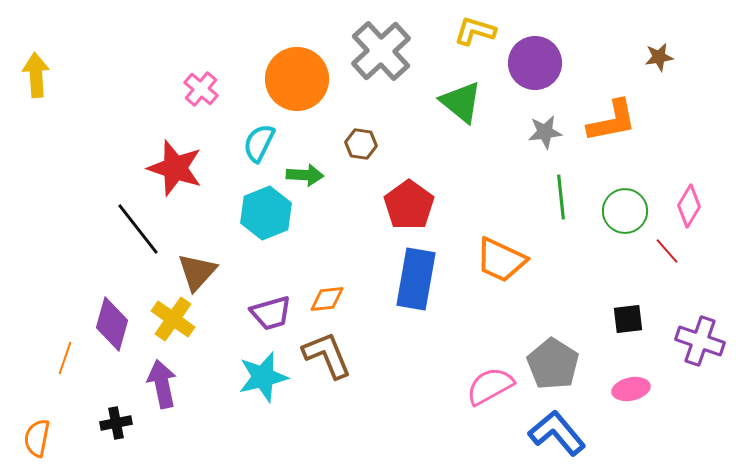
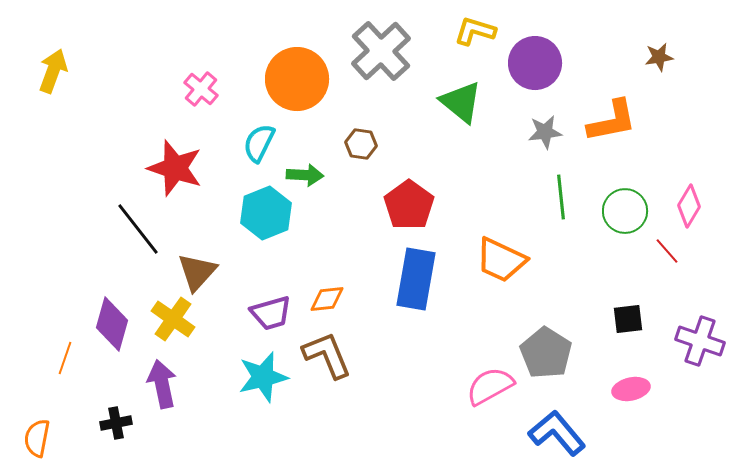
yellow arrow: moved 17 px right, 4 px up; rotated 24 degrees clockwise
gray pentagon: moved 7 px left, 11 px up
